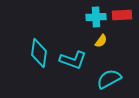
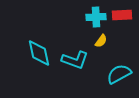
cyan diamond: rotated 20 degrees counterclockwise
cyan L-shape: moved 2 px right
cyan semicircle: moved 10 px right, 5 px up
